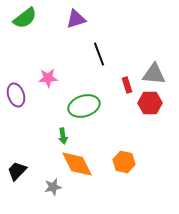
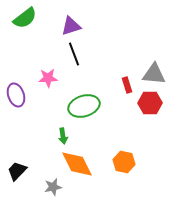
purple triangle: moved 5 px left, 7 px down
black line: moved 25 px left
